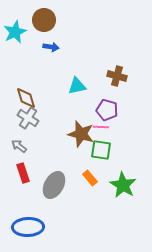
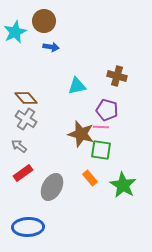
brown circle: moved 1 px down
brown diamond: rotated 25 degrees counterclockwise
gray cross: moved 2 px left, 1 px down
red rectangle: rotated 72 degrees clockwise
gray ellipse: moved 2 px left, 2 px down
